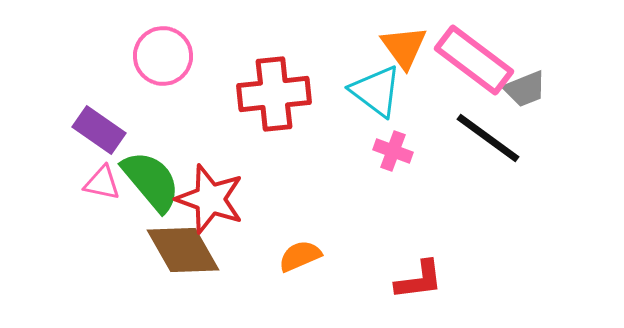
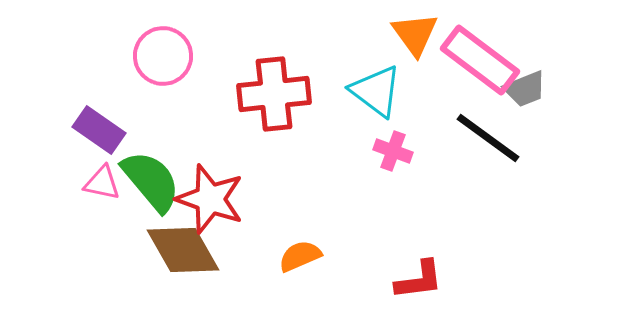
orange triangle: moved 11 px right, 13 px up
pink rectangle: moved 6 px right
